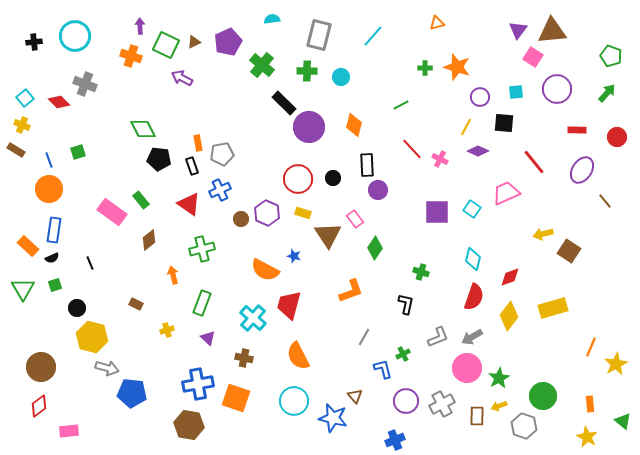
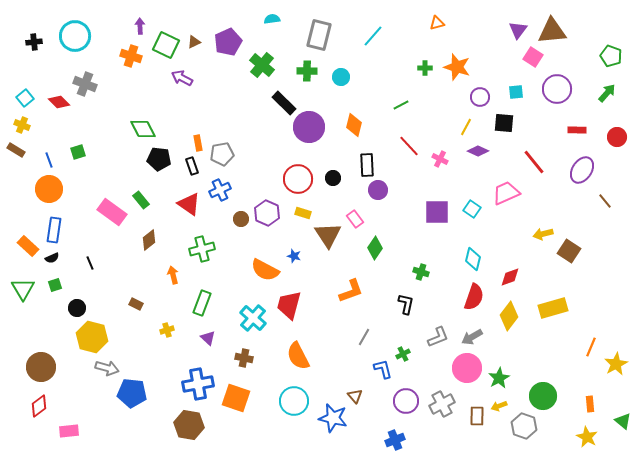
red line at (412, 149): moved 3 px left, 3 px up
